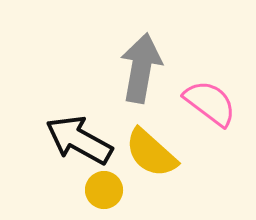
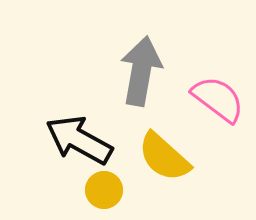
gray arrow: moved 3 px down
pink semicircle: moved 8 px right, 4 px up
yellow semicircle: moved 13 px right, 4 px down
